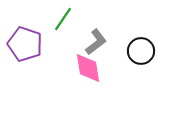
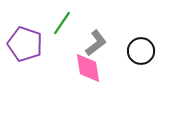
green line: moved 1 px left, 4 px down
gray L-shape: moved 1 px down
